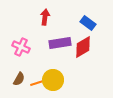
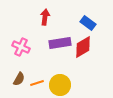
yellow circle: moved 7 px right, 5 px down
